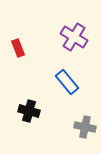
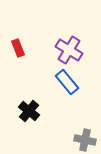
purple cross: moved 5 px left, 13 px down
black cross: rotated 25 degrees clockwise
gray cross: moved 13 px down
